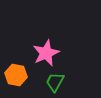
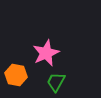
green trapezoid: moved 1 px right
